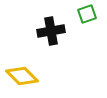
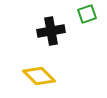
yellow diamond: moved 17 px right
